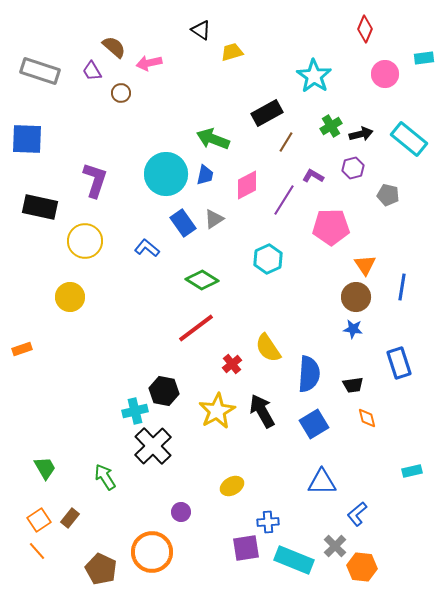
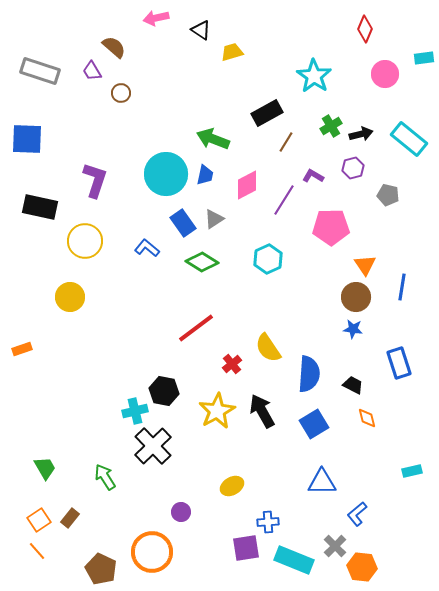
pink arrow at (149, 63): moved 7 px right, 45 px up
green diamond at (202, 280): moved 18 px up
black trapezoid at (353, 385): rotated 145 degrees counterclockwise
